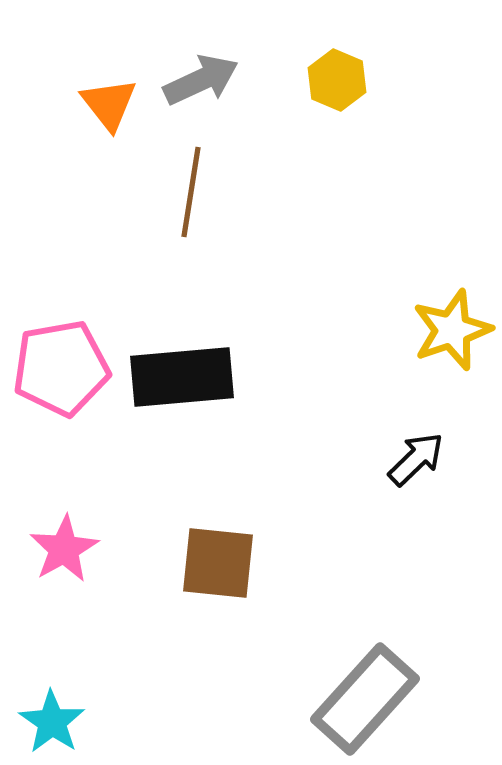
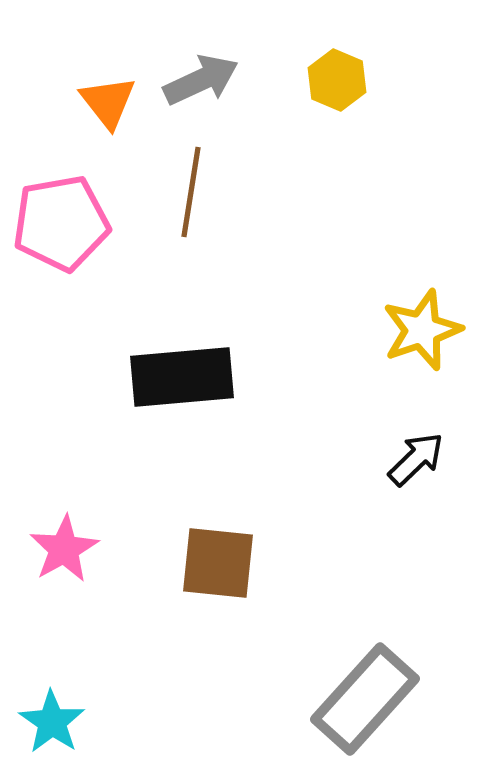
orange triangle: moved 1 px left, 2 px up
yellow star: moved 30 px left
pink pentagon: moved 145 px up
